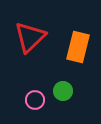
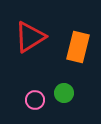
red triangle: rotated 12 degrees clockwise
green circle: moved 1 px right, 2 px down
